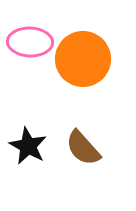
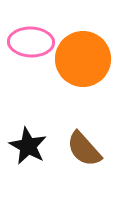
pink ellipse: moved 1 px right
brown semicircle: moved 1 px right, 1 px down
